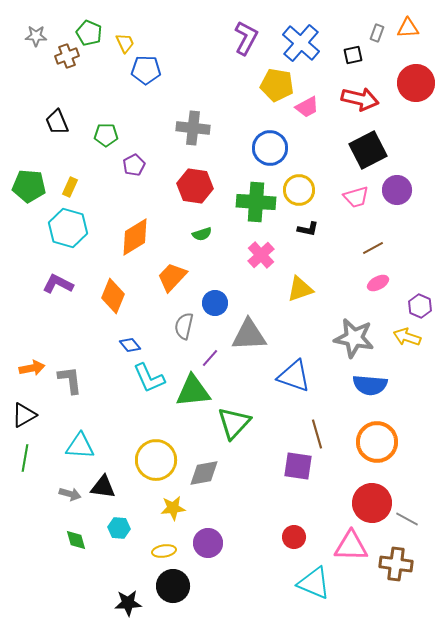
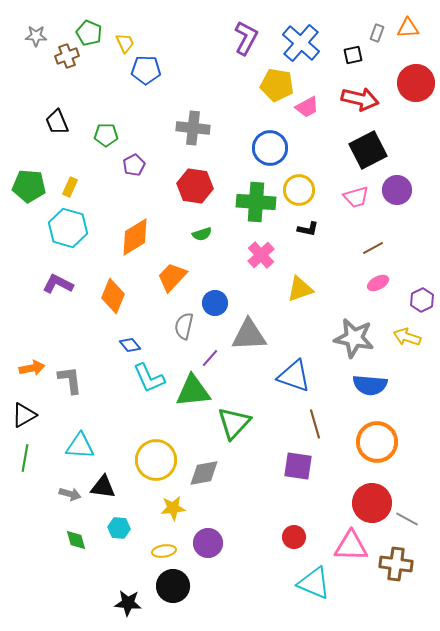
purple hexagon at (420, 306): moved 2 px right, 6 px up; rotated 10 degrees clockwise
brown line at (317, 434): moved 2 px left, 10 px up
black star at (128, 603): rotated 8 degrees clockwise
